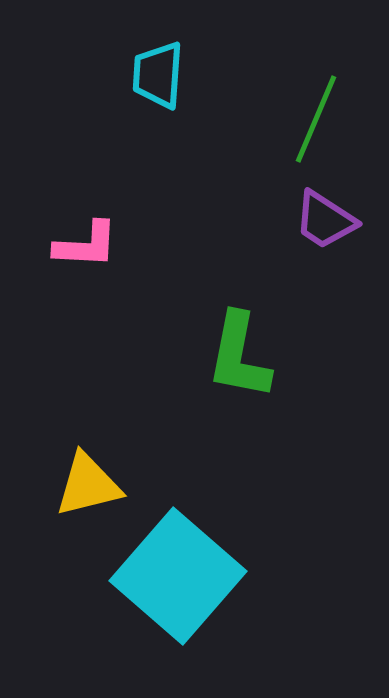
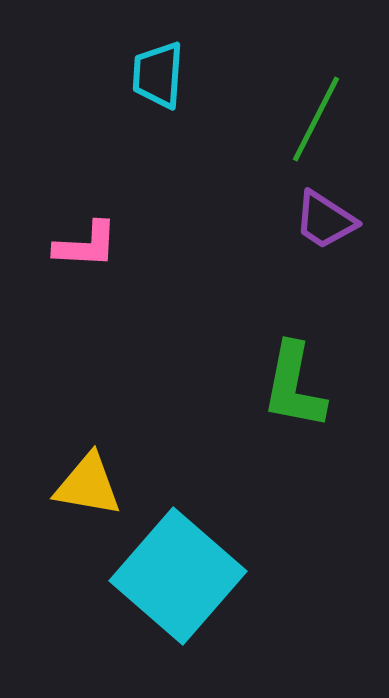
green line: rotated 4 degrees clockwise
green L-shape: moved 55 px right, 30 px down
yellow triangle: rotated 24 degrees clockwise
